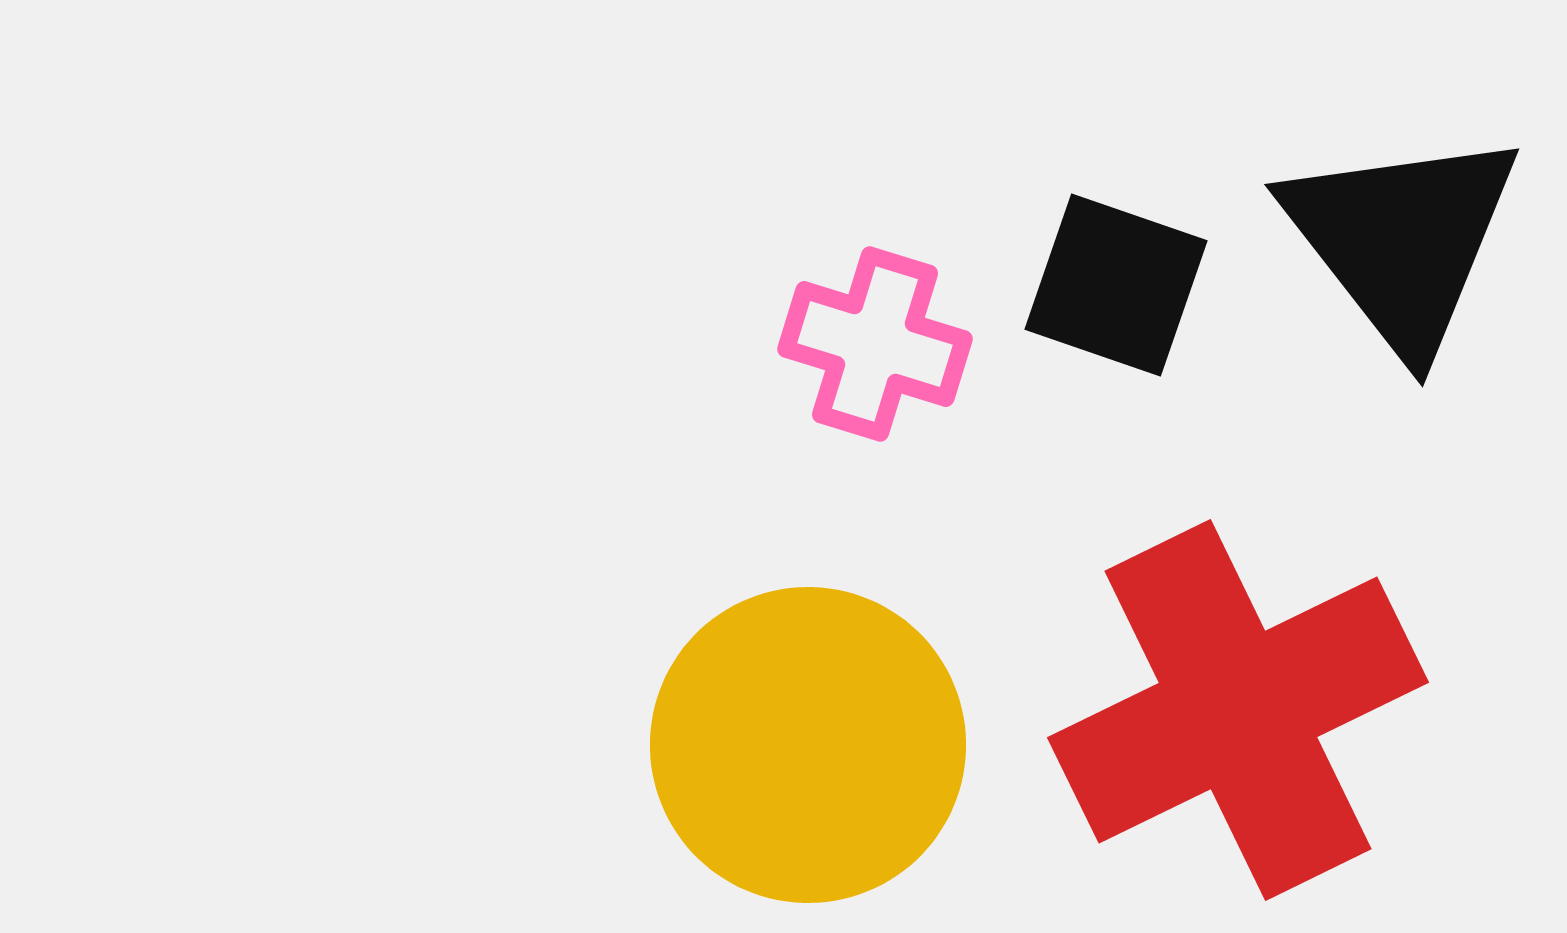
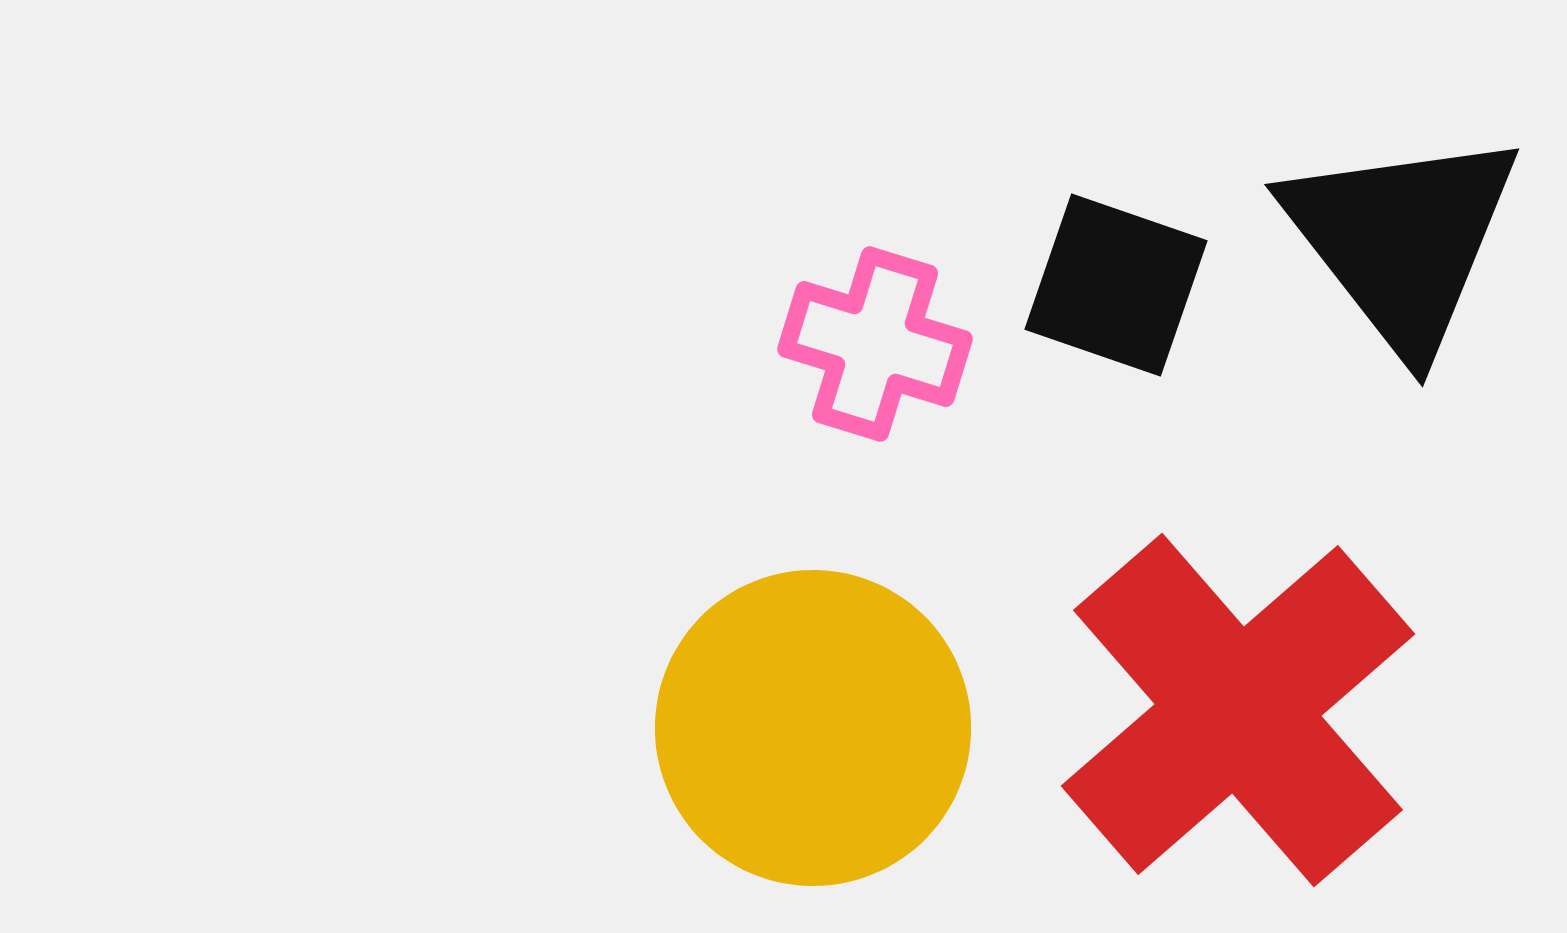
red cross: rotated 15 degrees counterclockwise
yellow circle: moved 5 px right, 17 px up
